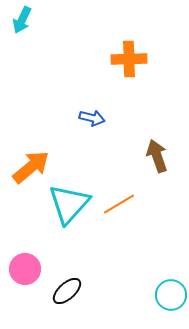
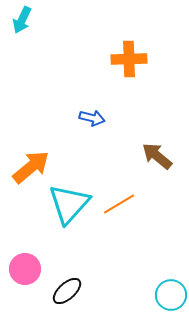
brown arrow: rotated 32 degrees counterclockwise
